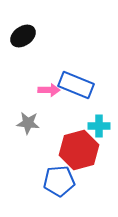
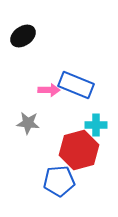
cyan cross: moved 3 px left, 1 px up
